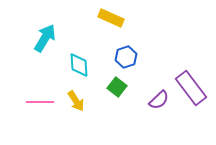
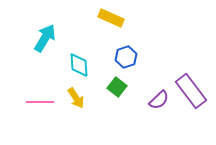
purple rectangle: moved 3 px down
yellow arrow: moved 3 px up
